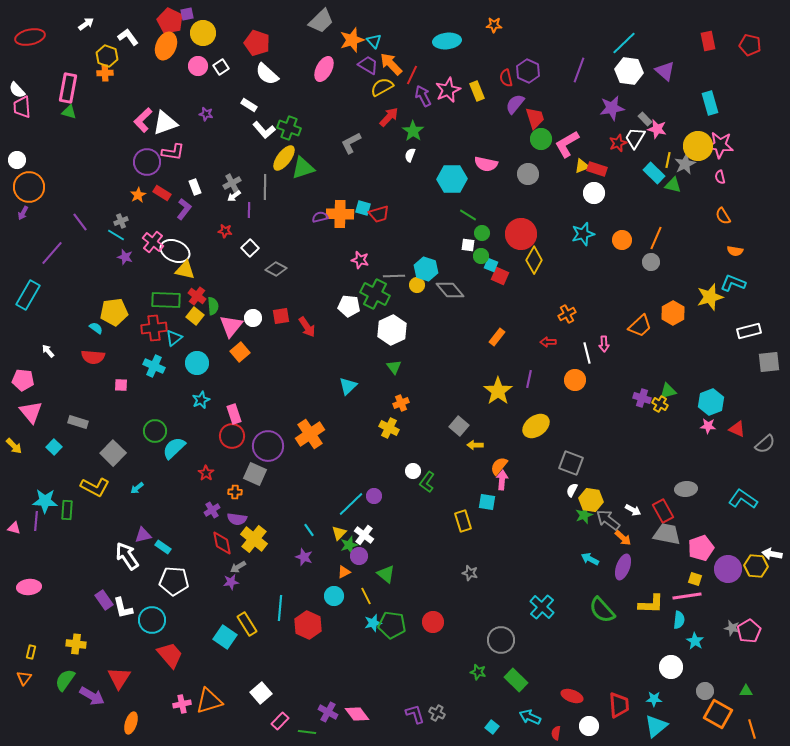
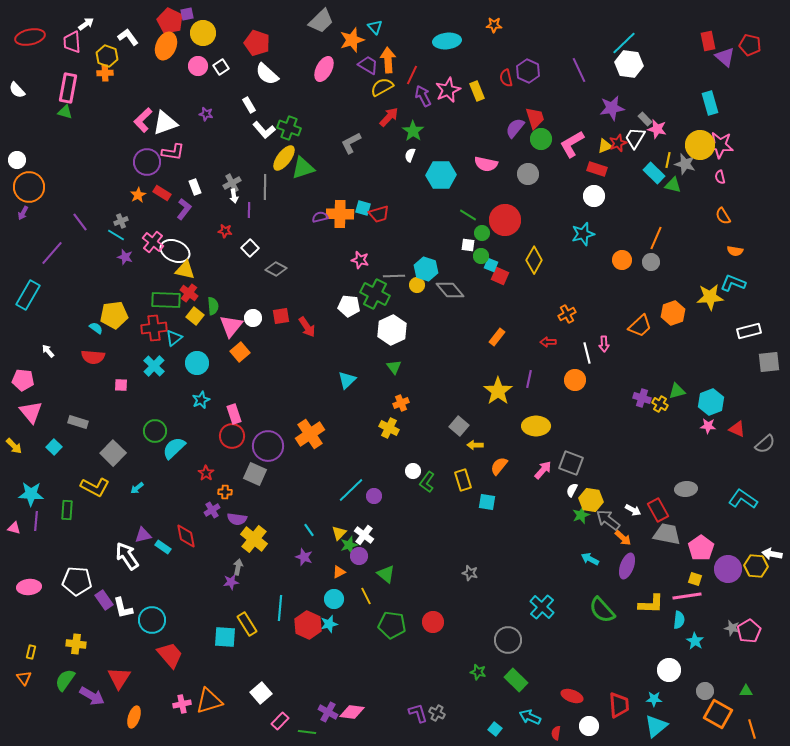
cyan triangle at (374, 41): moved 1 px right, 14 px up
orange arrow at (391, 64): moved 3 px left, 4 px up; rotated 40 degrees clockwise
purple line at (579, 70): rotated 45 degrees counterclockwise
white hexagon at (629, 71): moved 7 px up
purple triangle at (665, 71): moved 60 px right, 14 px up
purple semicircle at (515, 104): moved 24 px down
white rectangle at (249, 105): rotated 28 degrees clockwise
pink trapezoid at (22, 107): moved 50 px right, 65 px up
green triangle at (69, 112): moved 4 px left
pink L-shape at (567, 144): moved 5 px right
yellow circle at (698, 146): moved 2 px right, 1 px up
gray star at (685, 164): rotated 30 degrees counterclockwise
yellow triangle at (582, 166): moved 23 px right, 20 px up
cyan hexagon at (452, 179): moved 11 px left, 4 px up
white circle at (594, 193): moved 3 px down
white arrow at (234, 196): rotated 64 degrees counterclockwise
red circle at (521, 234): moved 16 px left, 14 px up
orange circle at (622, 240): moved 20 px down
red cross at (197, 296): moved 8 px left, 3 px up
yellow star at (710, 297): rotated 12 degrees clockwise
yellow pentagon at (114, 312): moved 3 px down
orange hexagon at (673, 313): rotated 10 degrees clockwise
cyan cross at (154, 366): rotated 20 degrees clockwise
cyan triangle at (348, 386): moved 1 px left, 6 px up
green triangle at (668, 391): moved 9 px right
yellow ellipse at (536, 426): rotated 36 degrees clockwise
pink arrow at (502, 480): moved 41 px right, 10 px up; rotated 36 degrees clockwise
orange cross at (235, 492): moved 10 px left
cyan star at (45, 501): moved 14 px left, 7 px up
cyan line at (351, 504): moved 14 px up
red rectangle at (663, 511): moved 5 px left, 1 px up
green star at (584, 515): moved 3 px left
yellow rectangle at (463, 521): moved 41 px up
red diamond at (222, 543): moved 36 px left, 7 px up
pink pentagon at (701, 548): rotated 15 degrees counterclockwise
gray arrow at (238, 567): rotated 133 degrees clockwise
purple ellipse at (623, 567): moved 4 px right, 1 px up
orange triangle at (344, 572): moved 5 px left
white pentagon at (174, 581): moved 97 px left
cyan circle at (334, 596): moved 3 px down
cyan star at (373, 623): moved 44 px left, 1 px down
cyan square at (225, 637): rotated 30 degrees counterclockwise
gray circle at (501, 640): moved 7 px right
white circle at (671, 667): moved 2 px left, 3 px down
orange triangle at (24, 678): rotated 14 degrees counterclockwise
pink diamond at (357, 714): moved 5 px left, 2 px up; rotated 45 degrees counterclockwise
purple L-shape at (415, 714): moved 3 px right, 1 px up
orange ellipse at (131, 723): moved 3 px right, 6 px up
cyan square at (492, 727): moved 3 px right, 2 px down
